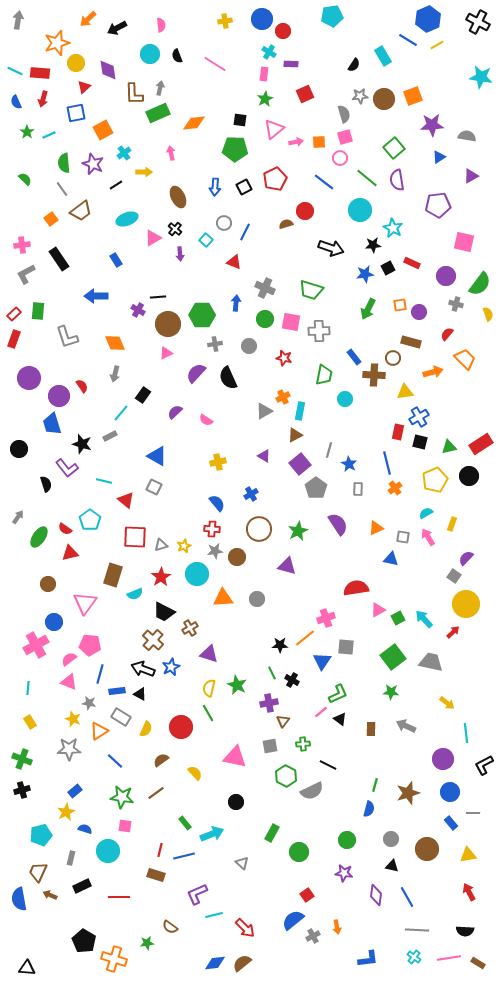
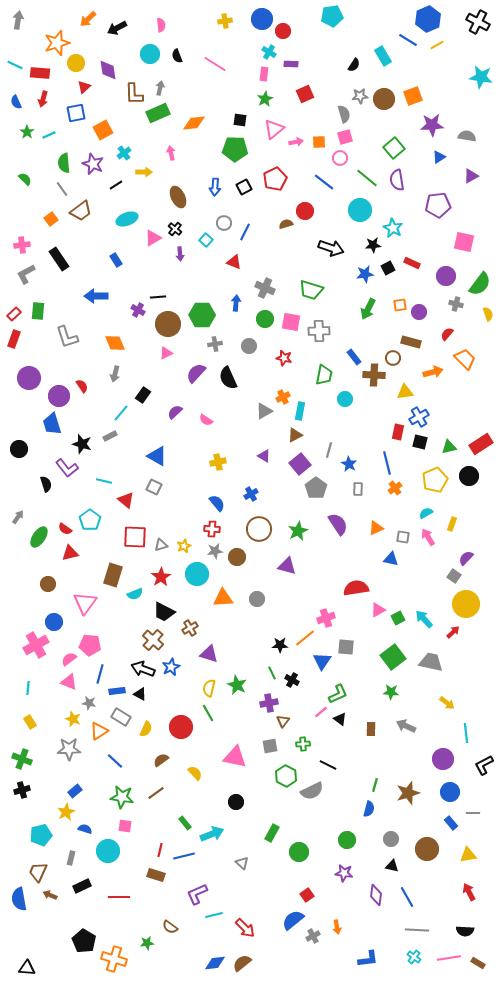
cyan line at (15, 71): moved 6 px up
